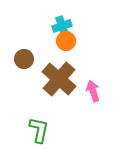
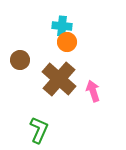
cyan cross: rotated 24 degrees clockwise
orange circle: moved 1 px right, 1 px down
brown circle: moved 4 px left, 1 px down
green L-shape: rotated 12 degrees clockwise
